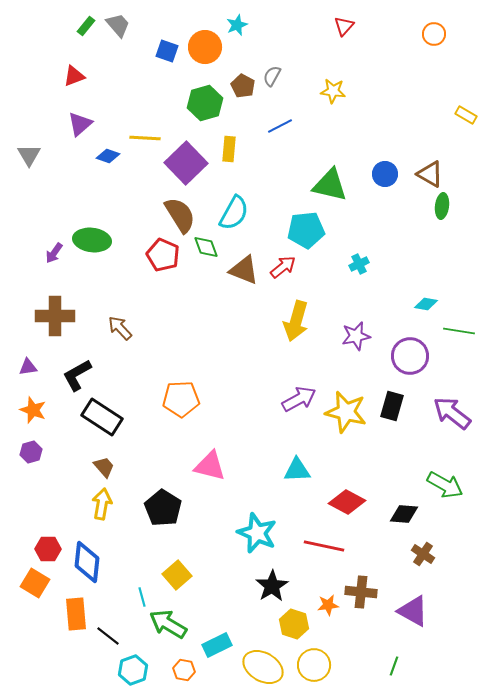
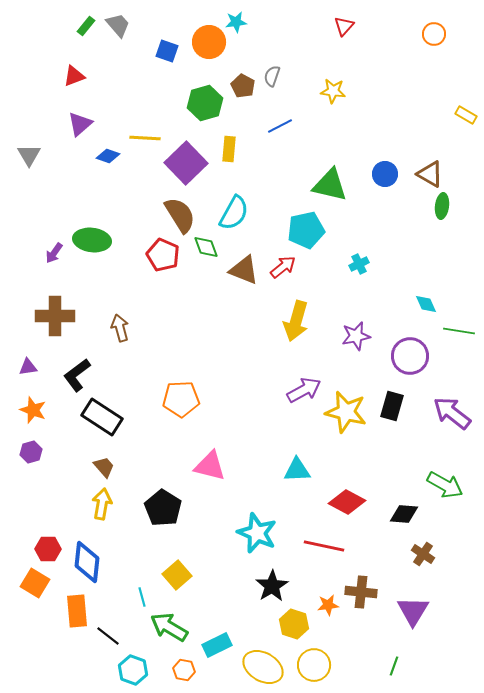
cyan star at (237, 25): moved 1 px left, 3 px up; rotated 15 degrees clockwise
orange circle at (205, 47): moved 4 px right, 5 px up
gray semicircle at (272, 76): rotated 10 degrees counterclockwise
cyan pentagon at (306, 230): rotated 6 degrees counterclockwise
cyan diamond at (426, 304): rotated 55 degrees clockwise
brown arrow at (120, 328): rotated 28 degrees clockwise
black L-shape at (77, 375): rotated 8 degrees counterclockwise
purple arrow at (299, 399): moved 5 px right, 9 px up
purple triangle at (413, 611): rotated 32 degrees clockwise
orange rectangle at (76, 614): moved 1 px right, 3 px up
green arrow at (168, 624): moved 1 px right, 3 px down
cyan hexagon at (133, 670): rotated 20 degrees counterclockwise
